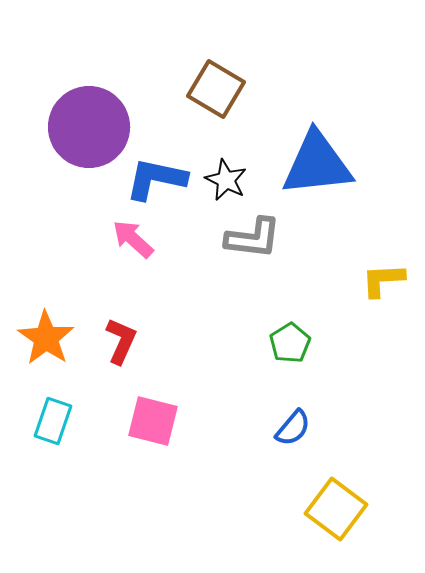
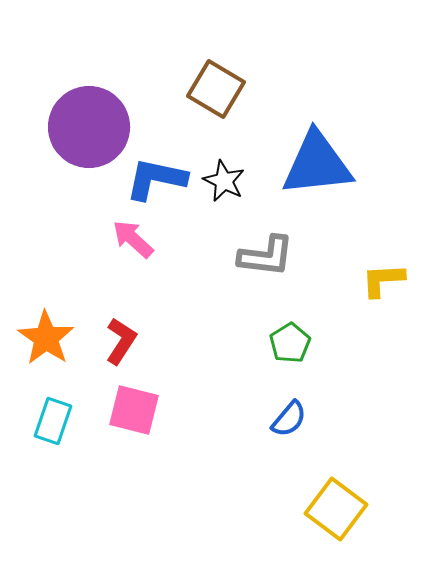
black star: moved 2 px left, 1 px down
gray L-shape: moved 13 px right, 18 px down
red L-shape: rotated 9 degrees clockwise
pink square: moved 19 px left, 11 px up
blue semicircle: moved 4 px left, 9 px up
